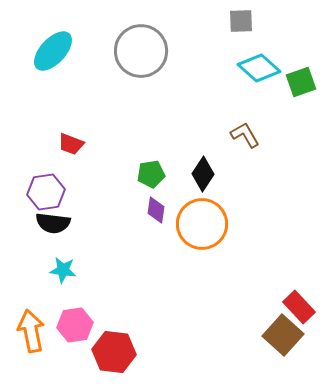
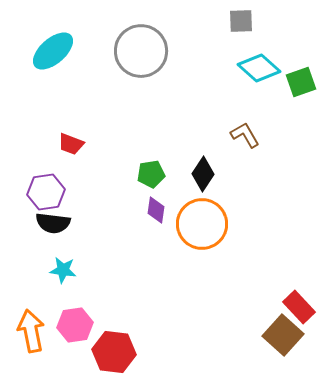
cyan ellipse: rotated 6 degrees clockwise
